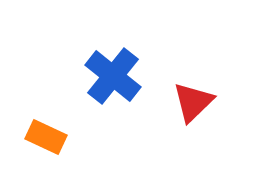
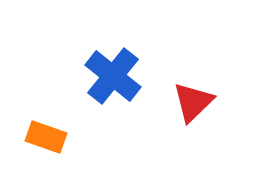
orange rectangle: rotated 6 degrees counterclockwise
